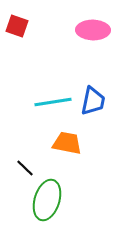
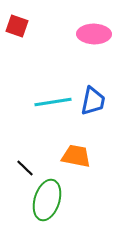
pink ellipse: moved 1 px right, 4 px down
orange trapezoid: moved 9 px right, 13 px down
